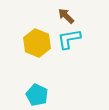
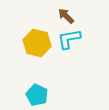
yellow hexagon: rotated 8 degrees counterclockwise
